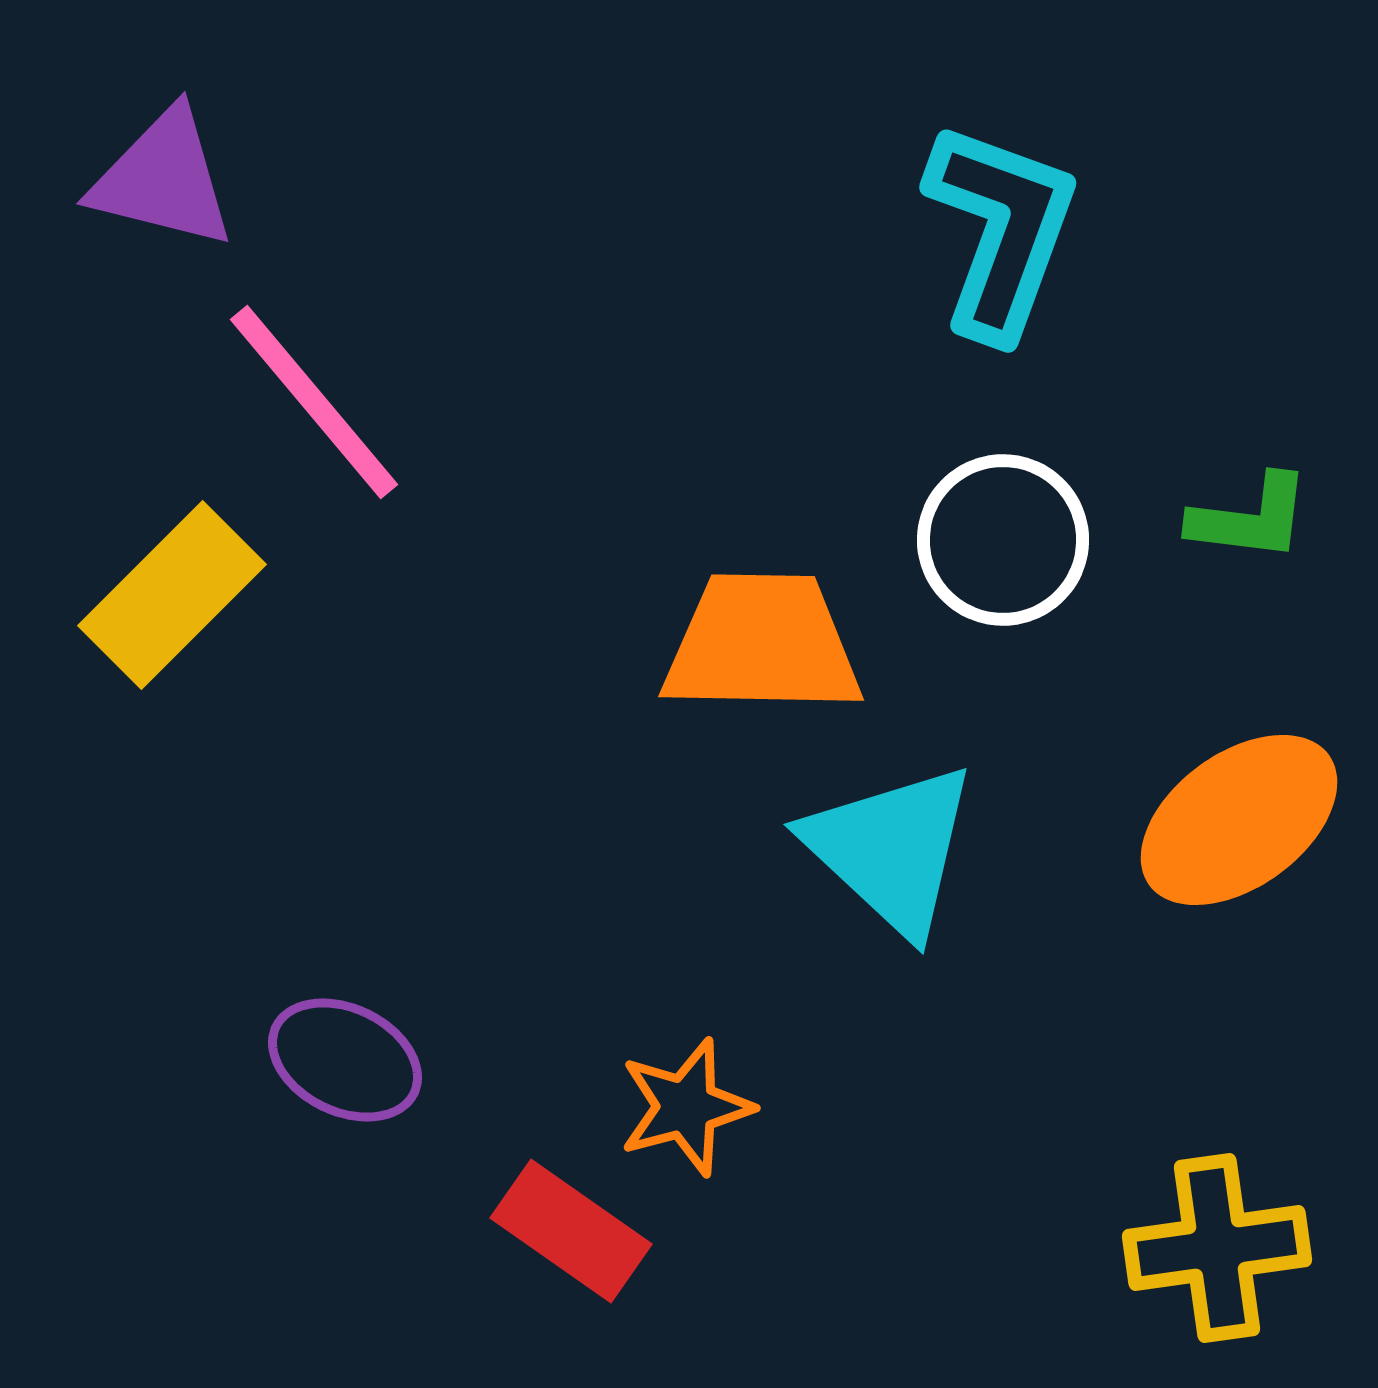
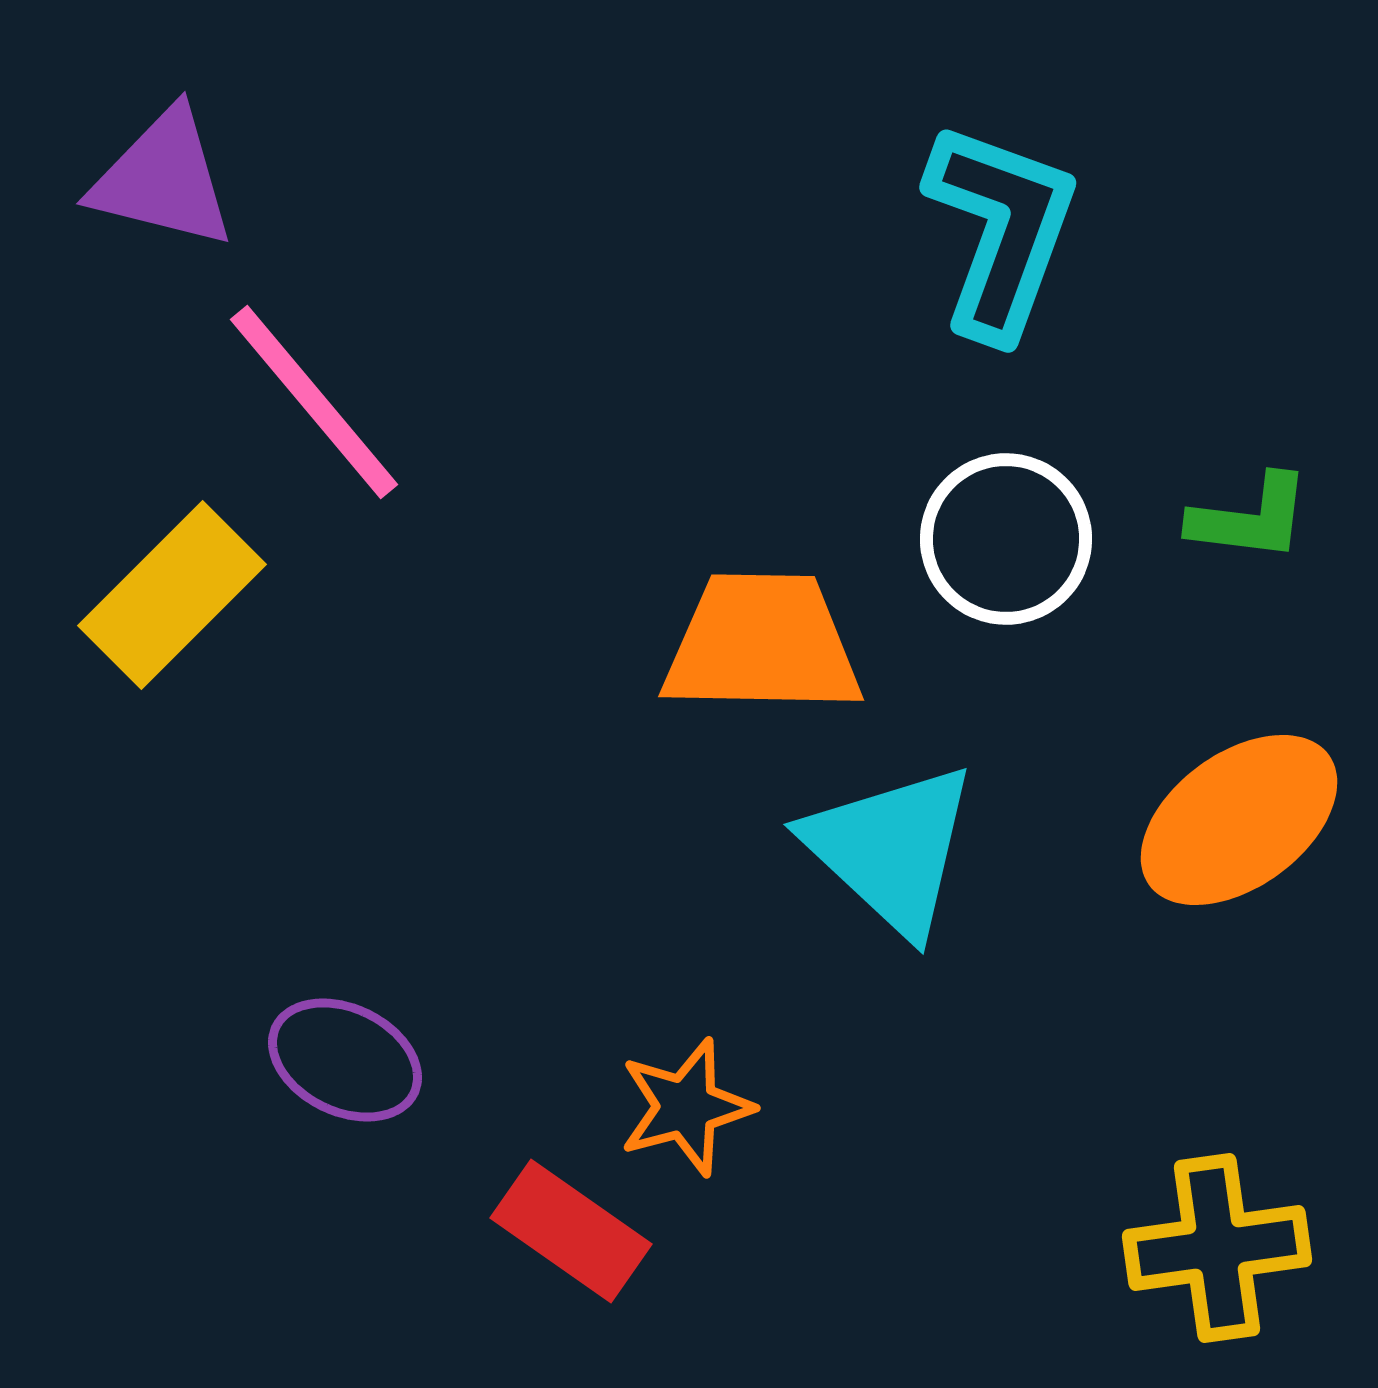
white circle: moved 3 px right, 1 px up
